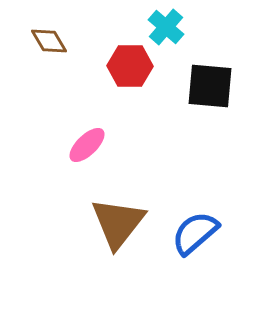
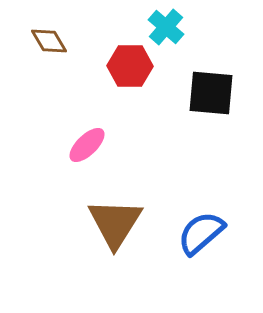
black square: moved 1 px right, 7 px down
brown triangle: moved 3 px left; rotated 6 degrees counterclockwise
blue semicircle: moved 6 px right
